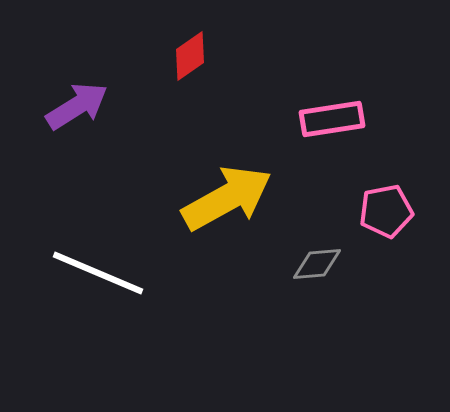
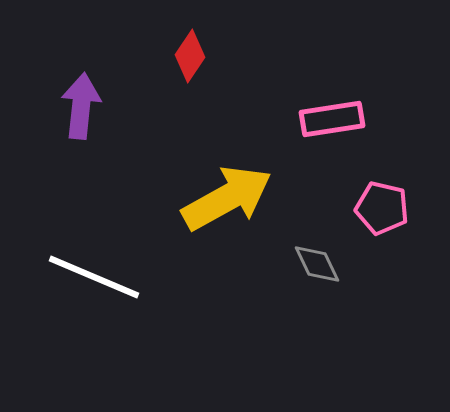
red diamond: rotated 21 degrees counterclockwise
purple arrow: moved 4 px right; rotated 52 degrees counterclockwise
pink pentagon: moved 4 px left, 3 px up; rotated 24 degrees clockwise
gray diamond: rotated 69 degrees clockwise
white line: moved 4 px left, 4 px down
